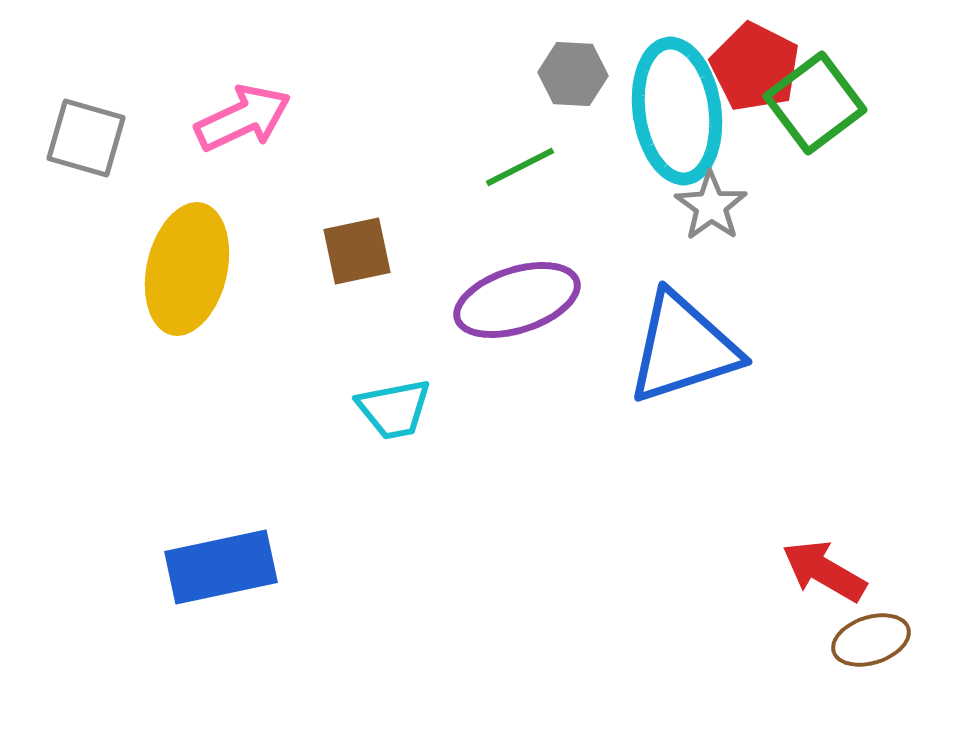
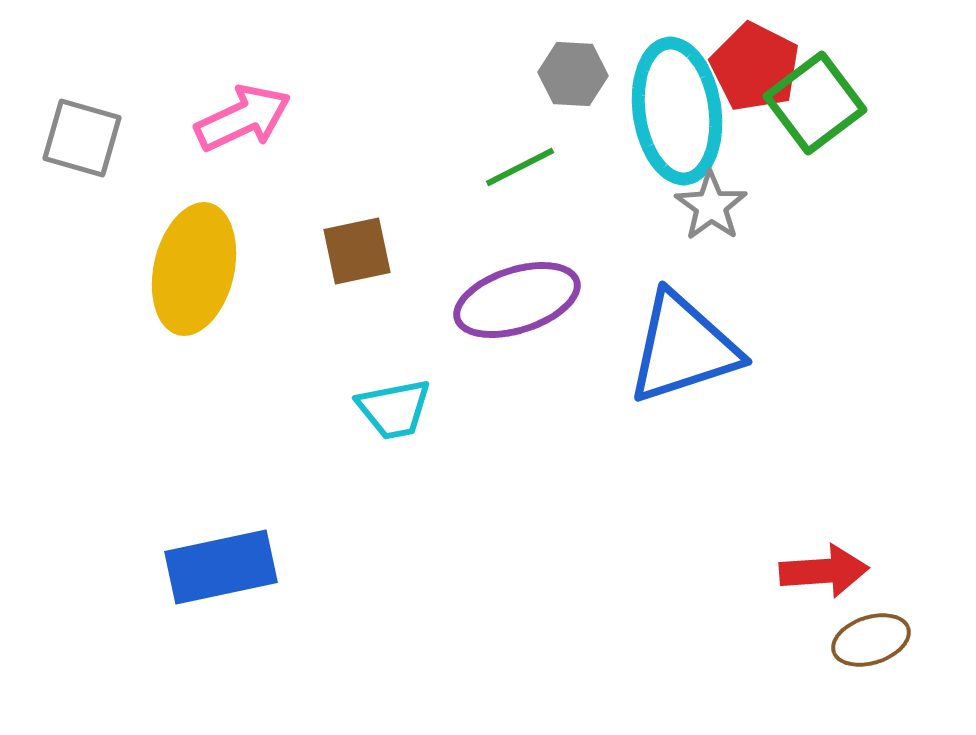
gray square: moved 4 px left
yellow ellipse: moved 7 px right
red arrow: rotated 146 degrees clockwise
